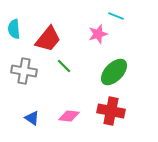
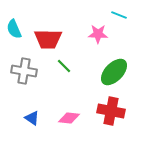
cyan line: moved 3 px right, 1 px up
cyan semicircle: rotated 18 degrees counterclockwise
pink star: rotated 18 degrees clockwise
red trapezoid: rotated 52 degrees clockwise
pink diamond: moved 2 px down
